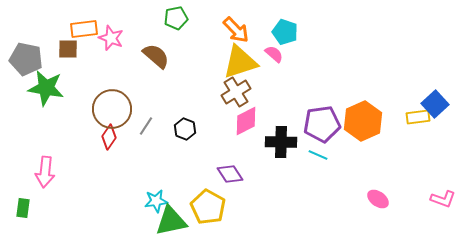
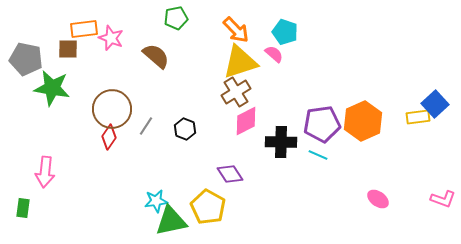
green star: moved 6 px right
